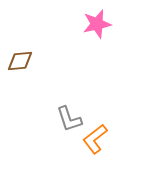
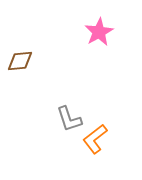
pink star: moved 2 px right, 8 px down; rotated 16 degrees counterclockwise
